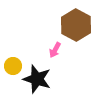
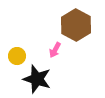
yellow circle: moved 4 px right, 10 px up
